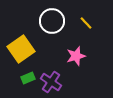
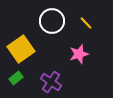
pink star: moved 3 px right, 2 px up
green rectangle: moved 12 px left; rotated 16 degrees counterclockwise
